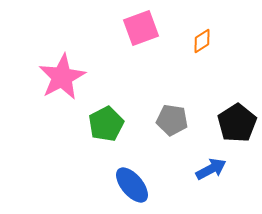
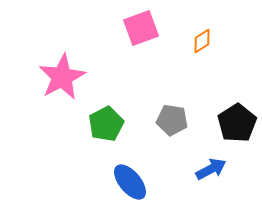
blue ellipse: moved 2 px left, 3 px up
